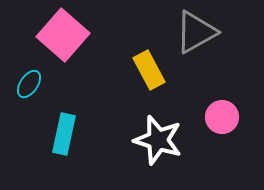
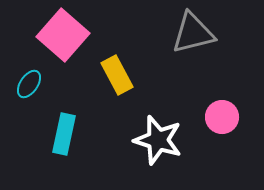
gray triangle: moved 3 px left, 1 px down; rotated 15 degrees clockwise
yellow rectangle: moved 32 px left, 5 px down
